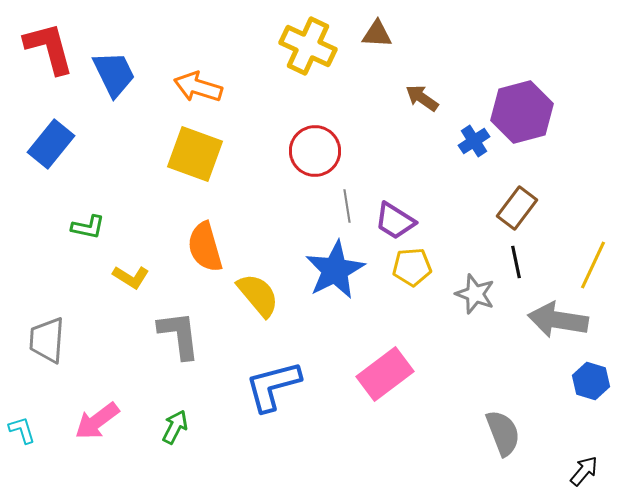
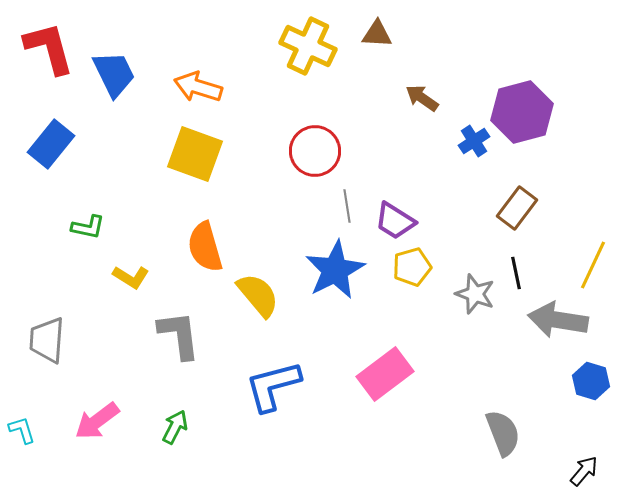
black line: moved 11 px down
yellow pentagon: rotated 12 degrees counterclockwise
